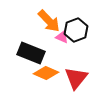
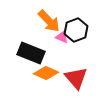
red triangle: rotated 20 degrees counterclockwise
